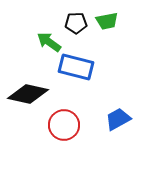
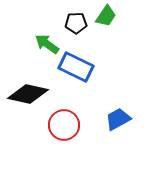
green trapezoid: moved 1 px left, 5 px up; rotated 45 degrees counterclockwise
green arrow: moved 2 px left, 2 px down
blue rectangle: rotated 12 degrees clockwise
